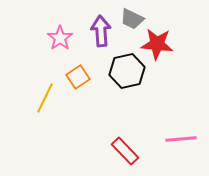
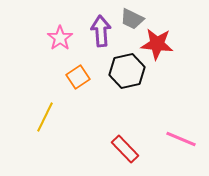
yellow line: moved 19 px down
pink line: rotated 28 degrees clockwise
red rectangle: moved 2 px up
